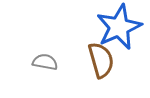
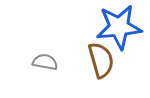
blue star: rotated 18 degrees clockwise
